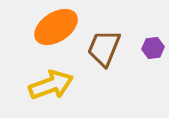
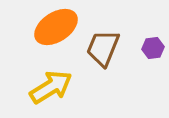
brown trapezoid: moved 1 px left
yellow arrow: moved 2 px down; rotated 12 degrees counterclockwise
